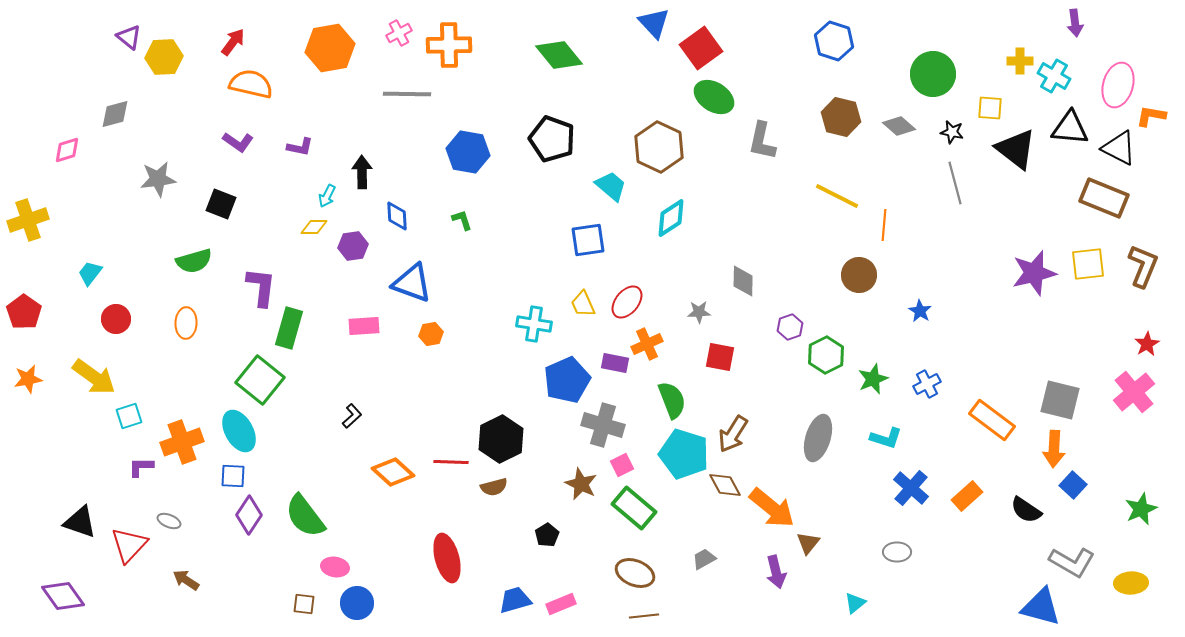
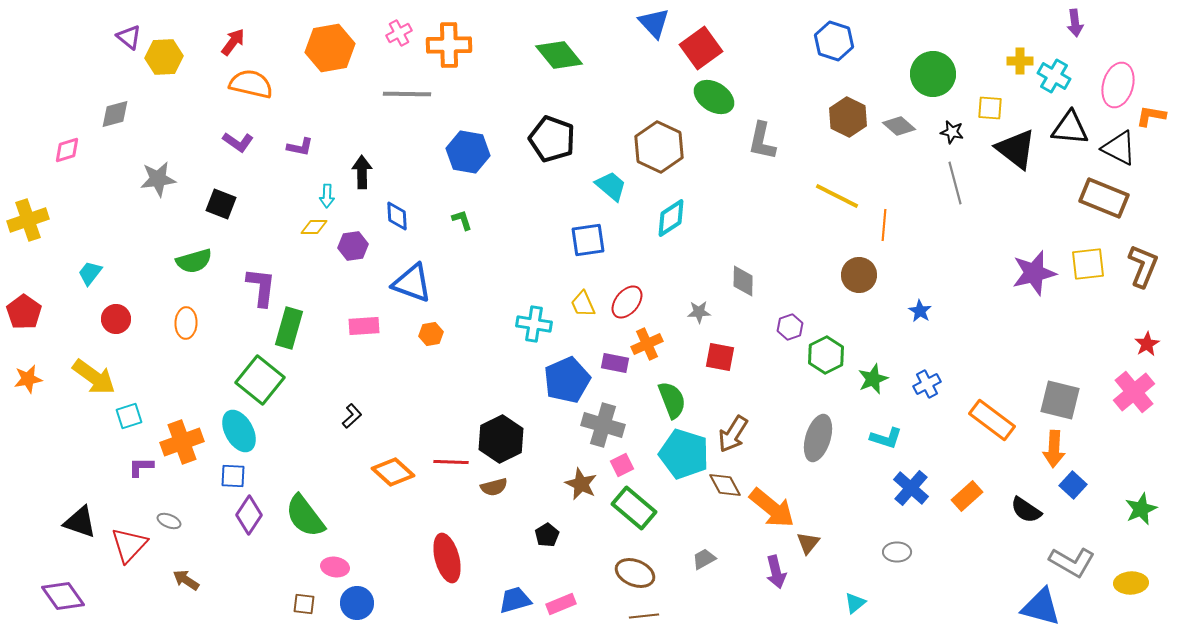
brown hexagon at (841, 117): moved 7 px right; rotated 12 degrees clockwise
cyan arrow at (327, 196): rotated 25 degrees counterclockwise
